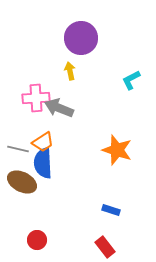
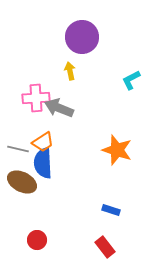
purple circle: moved 1 px right, 1 px up
